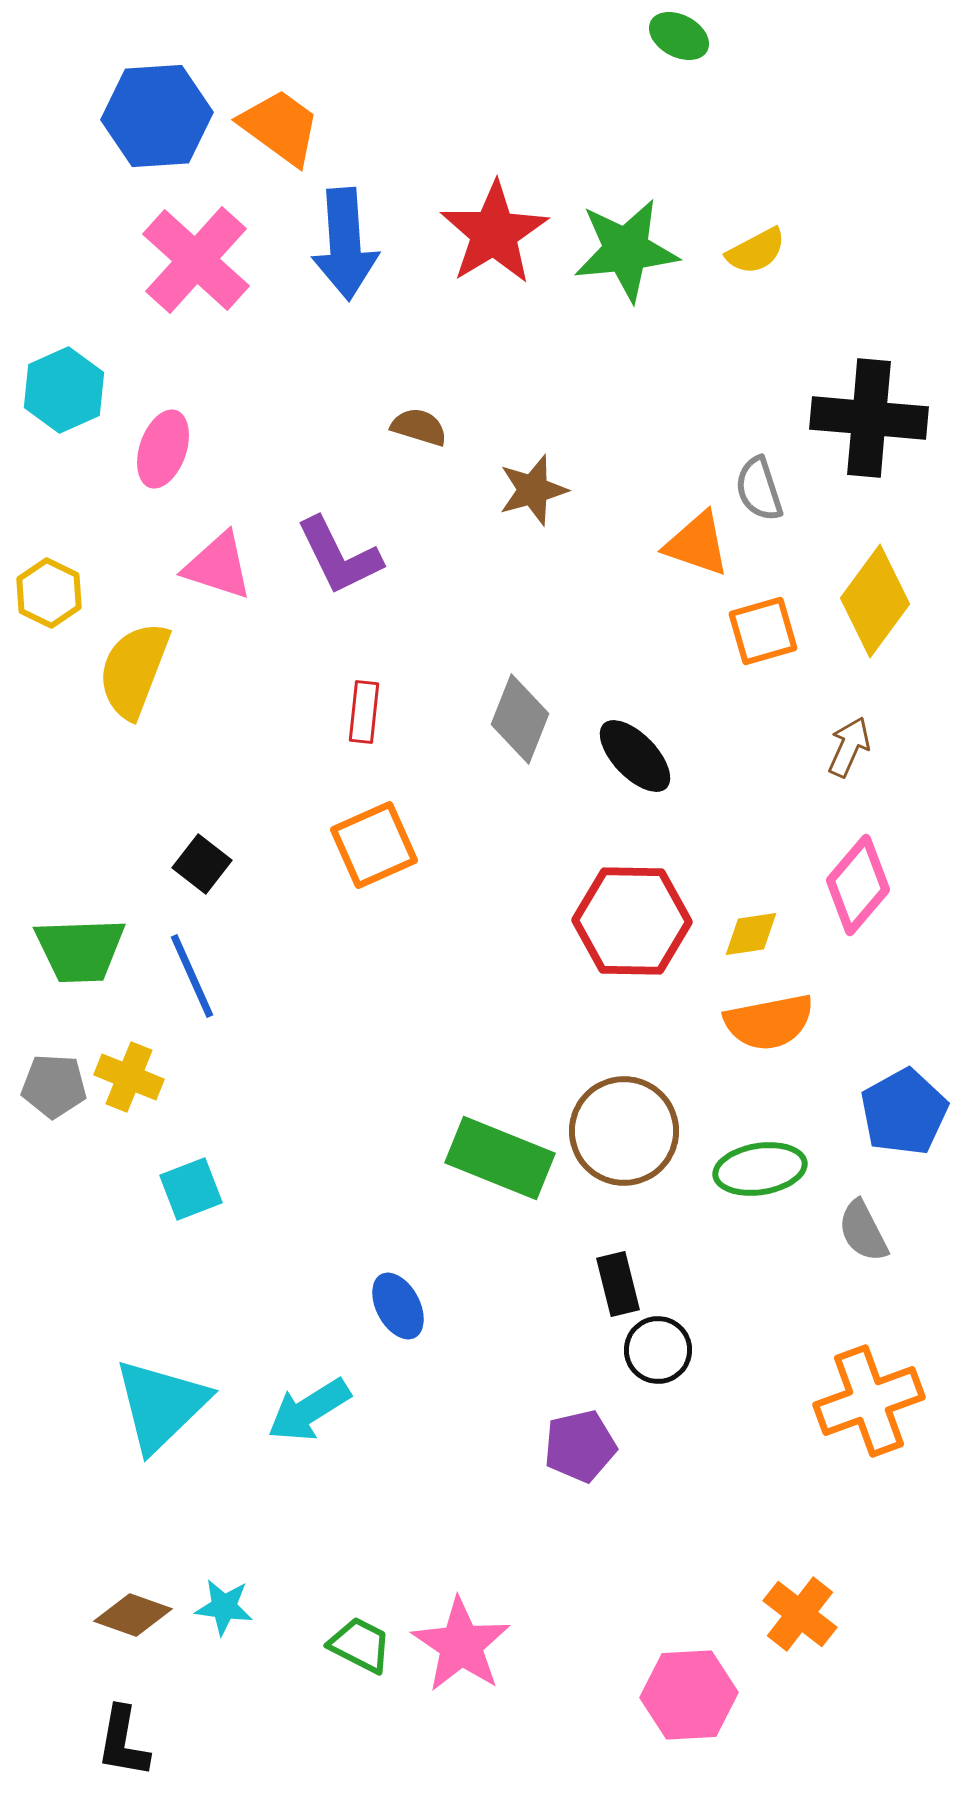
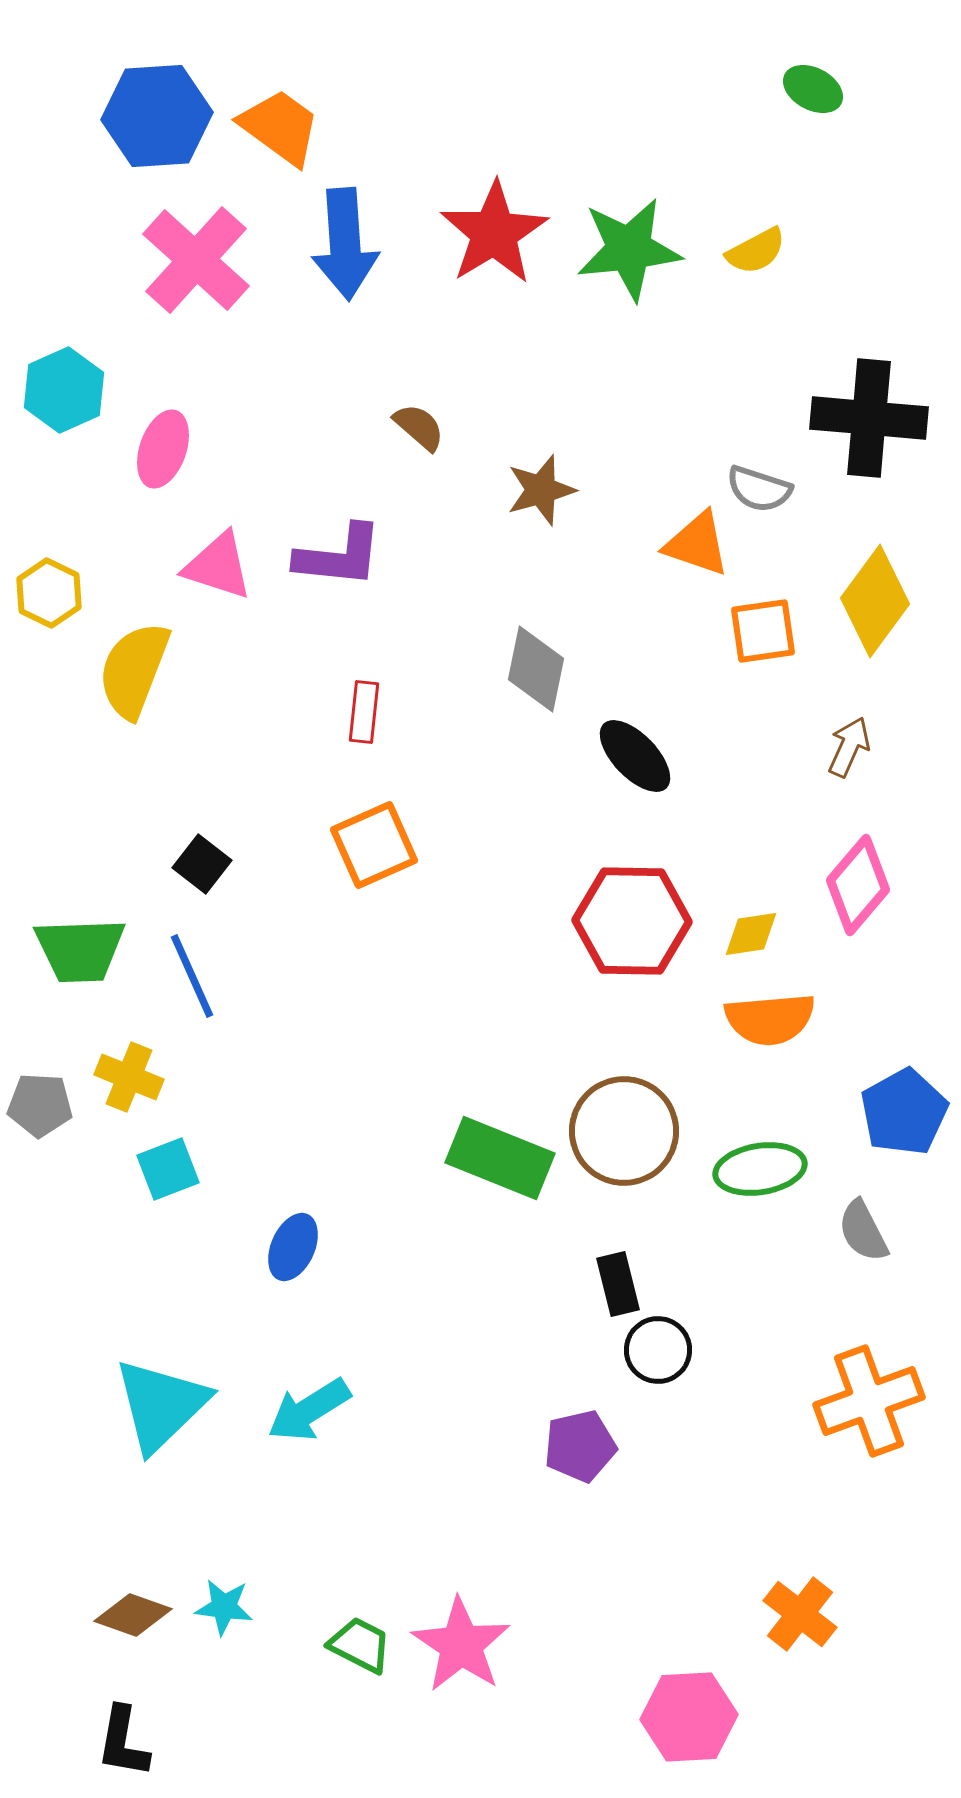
green ellipse at (679, 36): moved 134 px right, 53 px down
green star at (626, 250): moved 3 px right, 1 px up
brown semicircle at (419, 427): rotated 24 degrees clockwise
gray semicircle at (759, 489): rotated 54 degrees counterclockwise
brown star at (533, 490): moved 8 px right
purple L-shape at (339, 556): rotated 58 degrees counterclockwise
orange square at (763, 631): rotated 8 degrees clockwise
gray diamond at (520, 719): moved 16 px right, 50 px up; rotated 10 degrees counterclockwise
orange semicircle at (769, 1022): moved 1 px right, 3 px up; rotated 6 degrees clockwise
gray pentagon at (54, 1086): moved 14 px left, 19 px down
cyan square at (191, 1189): moved 23 px left, 20 px up
blue ellipse at (398, 1306): moved 105 px left, 59 px up; rotated 52 degrees clockwise
pink hexagon at (689, 1695): moved 22 px down
